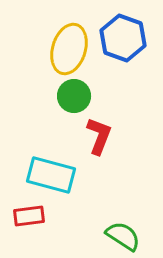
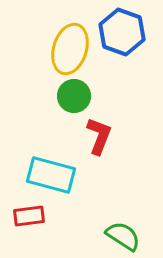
blue hexagon: moved 1 px left, 6 px up
yellow ellipse: moved 1 px right
